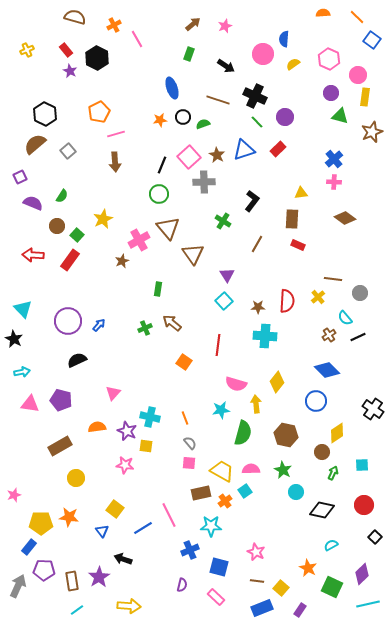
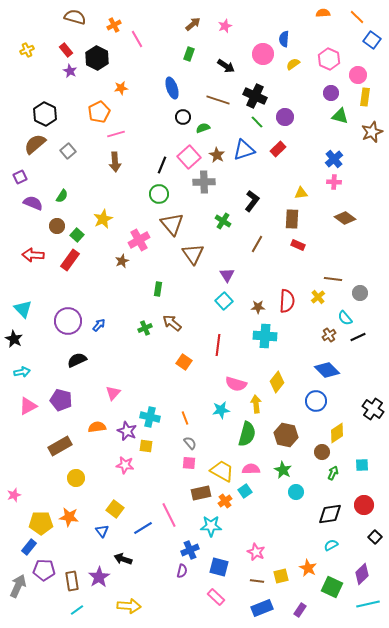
orange star at (160, 120): moved 39 px left, 32 px up
green semicircle at (203, 124): moved 4 px down
brown triangle at (168, 228): moved 4 px right, 4 px up
pink triangle at (30, 404): moved 2 px left, 2 px down; rotated 36 degrees counterclockwise
green semicircle at (243, 433): moved 4 px right, 1 px down
black diamond at (322, 510): moved 8 px right, 4 px down; rotated 20 degrees counterclockwise
purple semicircle at (182, 585): moved 14 px up
yellow square at (281, 588): moved 12 px up; rotated 35 degrees clockwise
